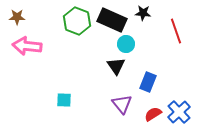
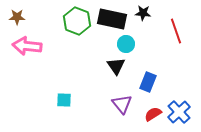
black rectangle: moved 1 px up; rotated 12 degrees counterclockwise
